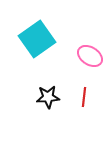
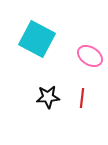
cyan square: rotated 27 degrees counterclockwise
red line: moved 2 px left, 1 px down
